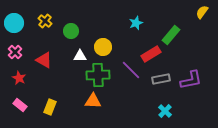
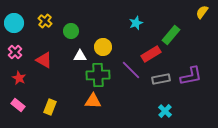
purple L-shape: moved 4 px up
pink rectangle: moved 2 px left
